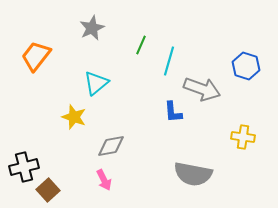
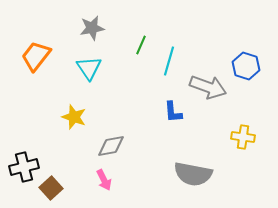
gray star: rotated 15 degrees clockwise
cyan triangle: moved 7 px left, 15 px up; rotated 24 degrees counterclockwise
gray arrow: moved 6 px right, 2 px up
brown square: moved 3 px right, 2 px up
